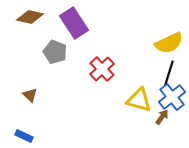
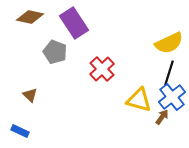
blue rectangle: moved 4 px left, 5 px up
